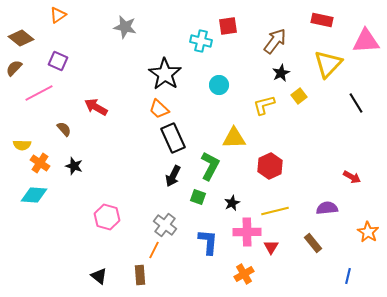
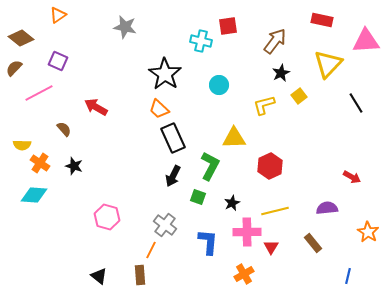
orange line at (154, 250): moved 3 px left
